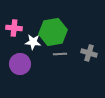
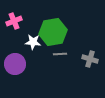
pink cross: moved 7 px up; rotated 28 degrees counterclockwise
gray cross: moved 1 px right, 6 px down
purple circle: moved 5 px left
